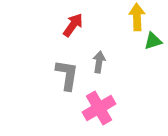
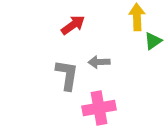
red arrow: rotated 20 degrees clockwise
green triangle: rotated 18 degrees counterclockwise
gray arrow: rotated 100 degrees counterclockwise
pink cross: rotated 20 degrees clockwise
